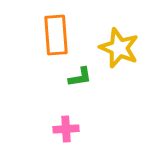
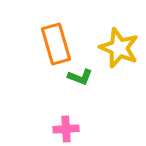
orange rectangle: moved 9 px down; rotated 12 degrees counterclockwise
green L-shape: rotated 30 degrees clockwise
